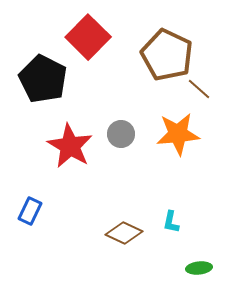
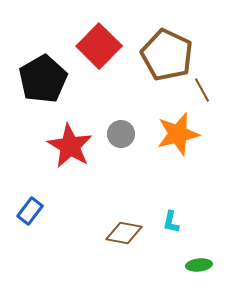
red square: moved 11 px right, 9 px down
black pentagon: rotated 15 degrees clockwise
brown line: moved 3 px right, 1 px down; rotated 20 degrees clockwise
orange star: rotated 9 degrees counterclockwise
blue rectangle: rotated 12 degrees clockwise
brown diamond: rotated 15 degrees counterclockwise
green ellipse: moved 3 px up
